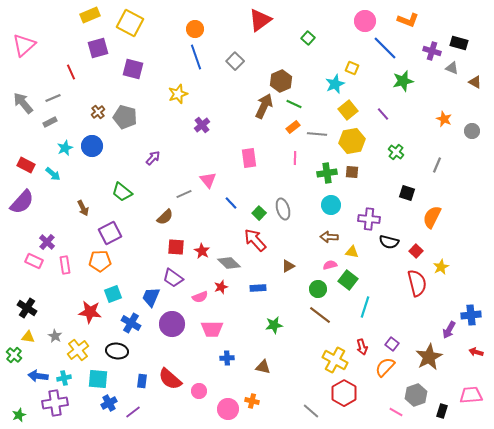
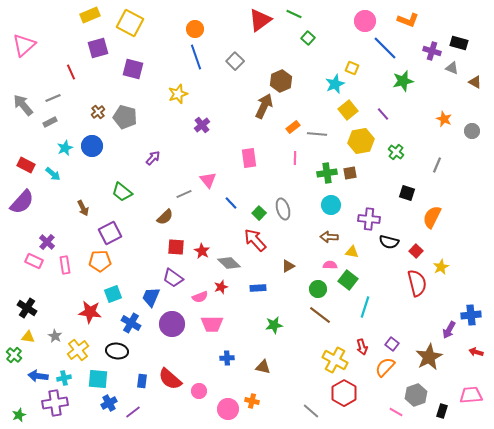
gray arrow at (23, 103): moved 2 px down
green line at (294, 104): moved 90 px up
yellow hexagon at (352, 141): moved 9 px right
brown square at (352, 172): moved 2 px left, 1 px down; rotated 16 degrees counterclockwise
pink semicircle at (330, 265): rotated 16 degrees clockwise
pink trapezoid at (212, 329): moved 5 px up
